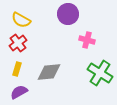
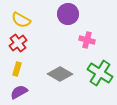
gray diamond: moved 11 px right, 2 px down; rotated 35 degrees clockwise
